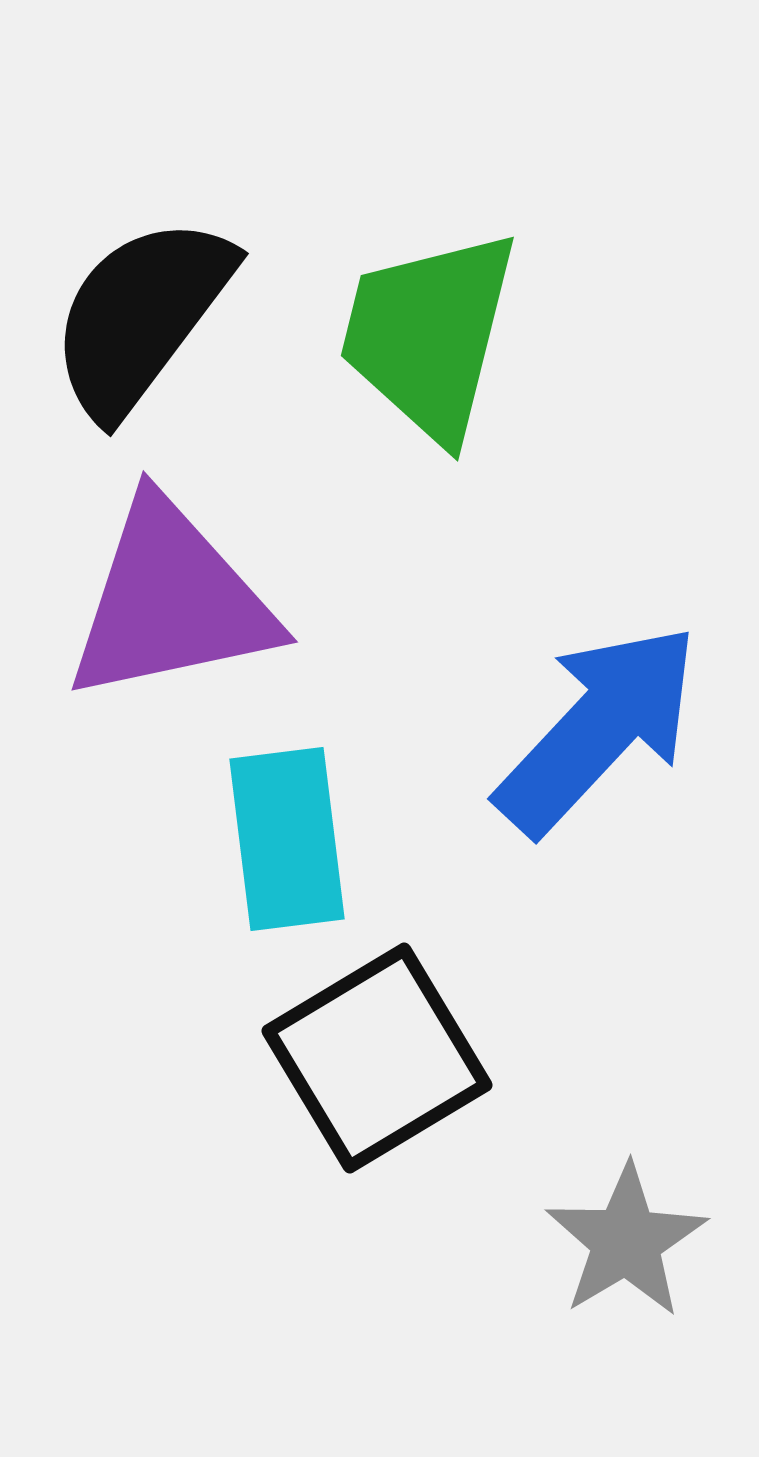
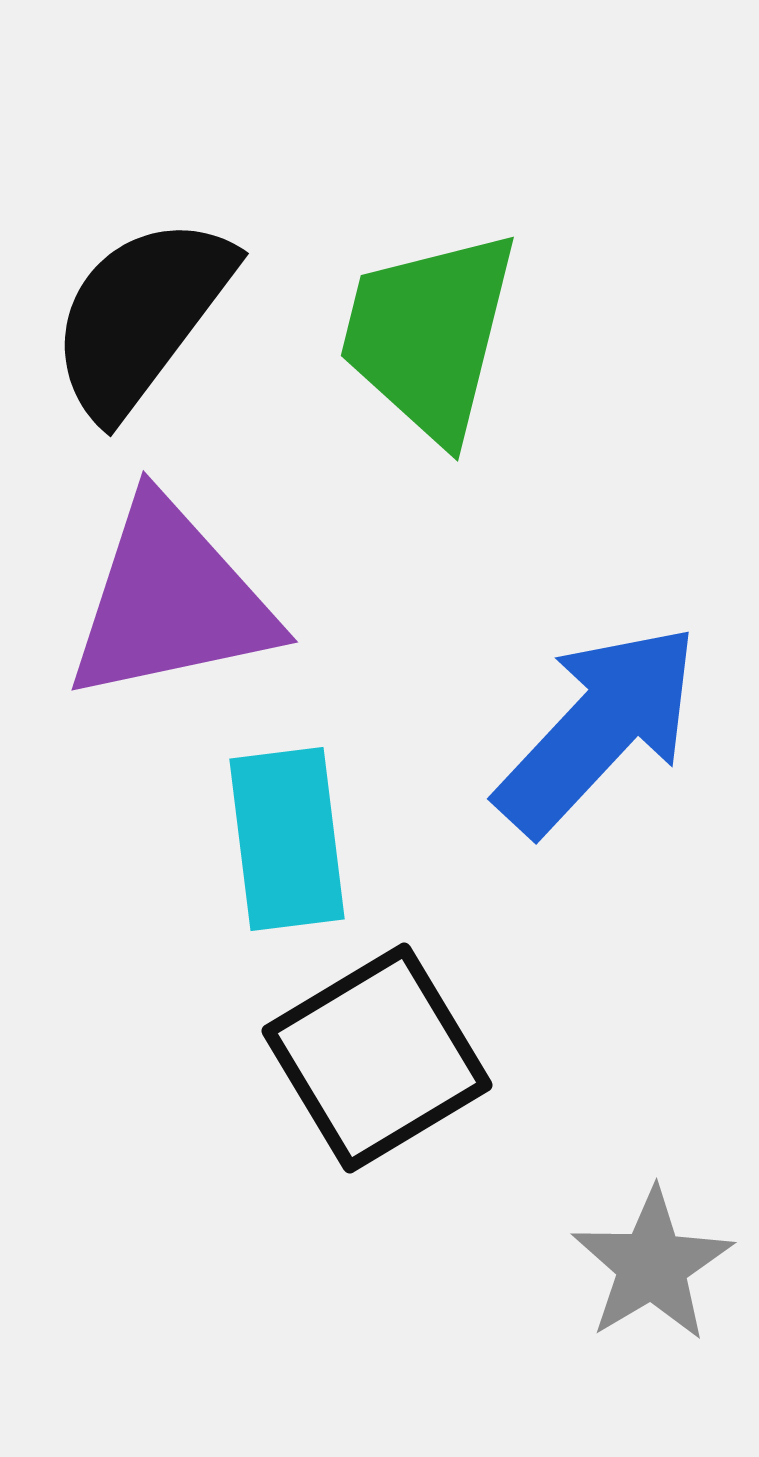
gray star: moved 26 px right, 24 px down
